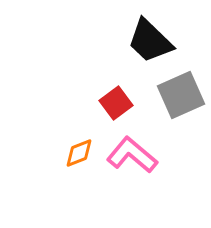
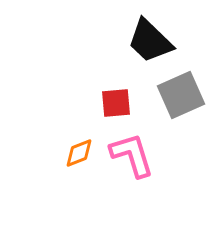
red square: rotated 32 degrees clockwise
pink L-shape: rotated 33 degrees clockwise
